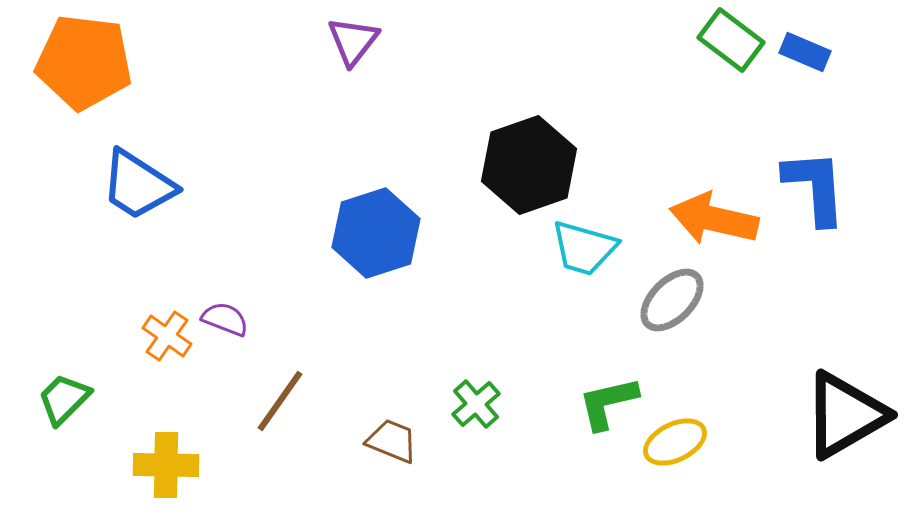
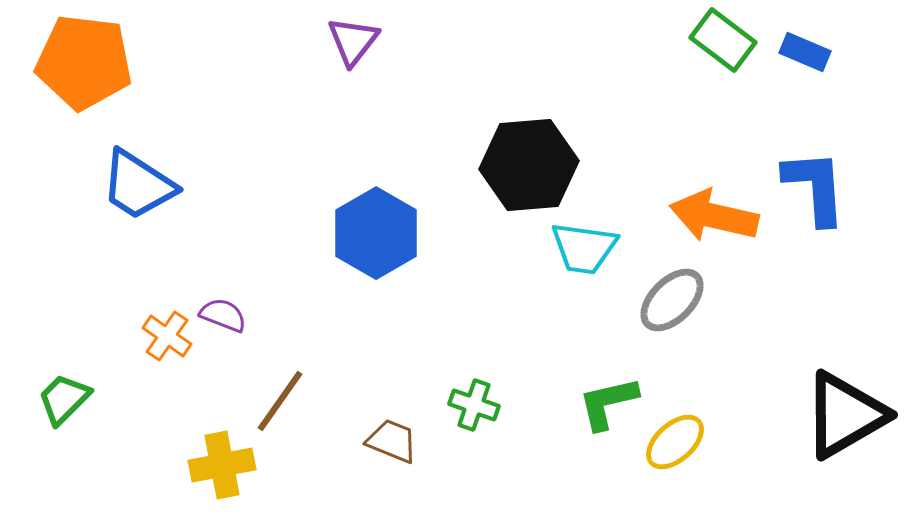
green rectangle: moved 8 px left
black hexagon: rotated 14 degrees clockwise
orange arrow: moved 3 px up
blue hexagon: rotated 12 degrees counterclockwise
cyan trapezoid: rotated 8 degrees counterclockwise
purple semicircle: moved 2 px left, 4 px up
green cross: moved 2 px left, 1 px down; rotated 30 degrees counterclockwise
yellow ellipse: rotated 16 degrees counterclockwise
yellow cross: moved 56 px right; rotated 12 degrees counterclockwise
